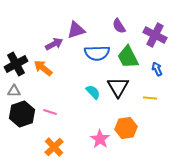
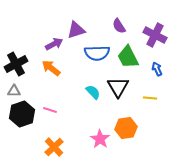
orange arrow: moved 8 px right
pink line: moved 2 px up
